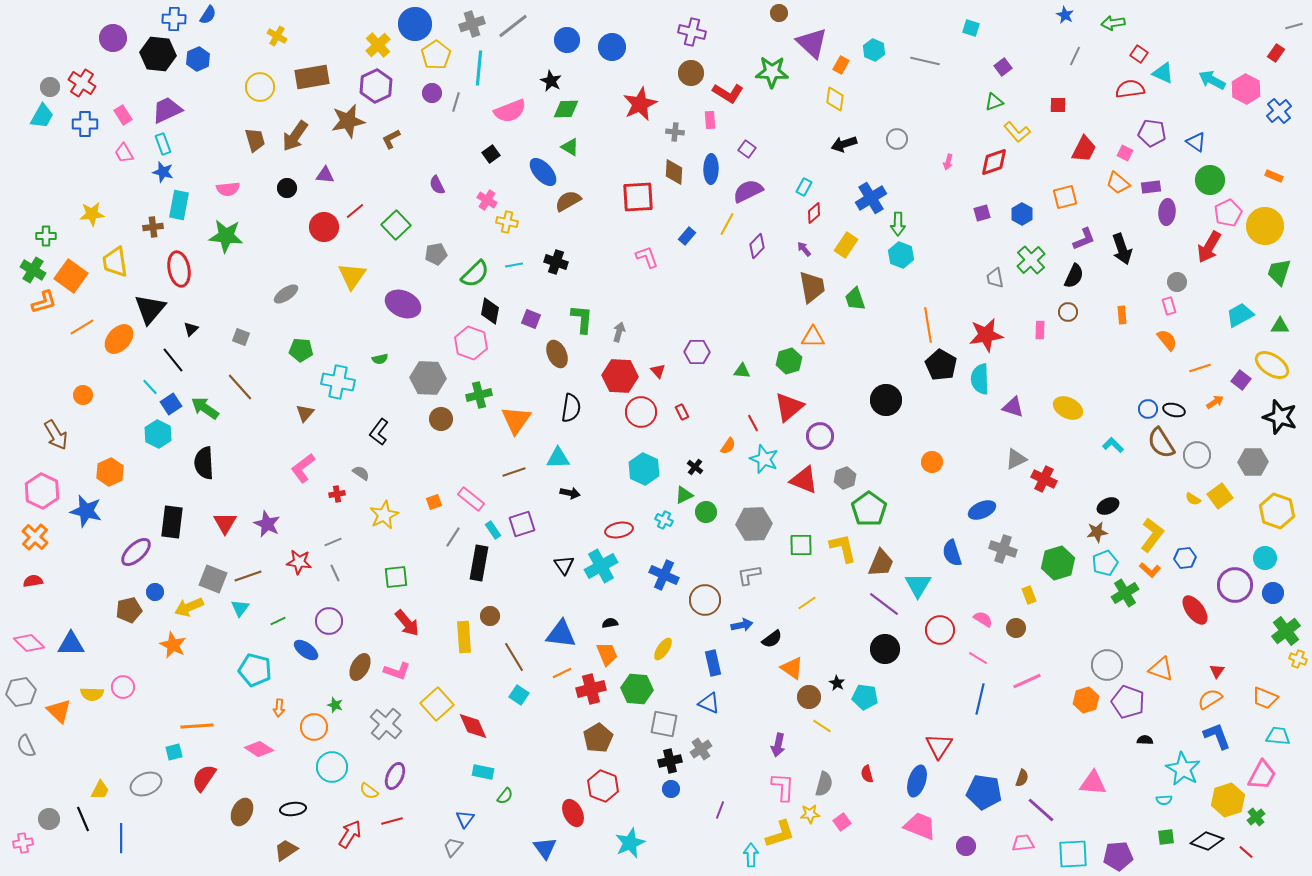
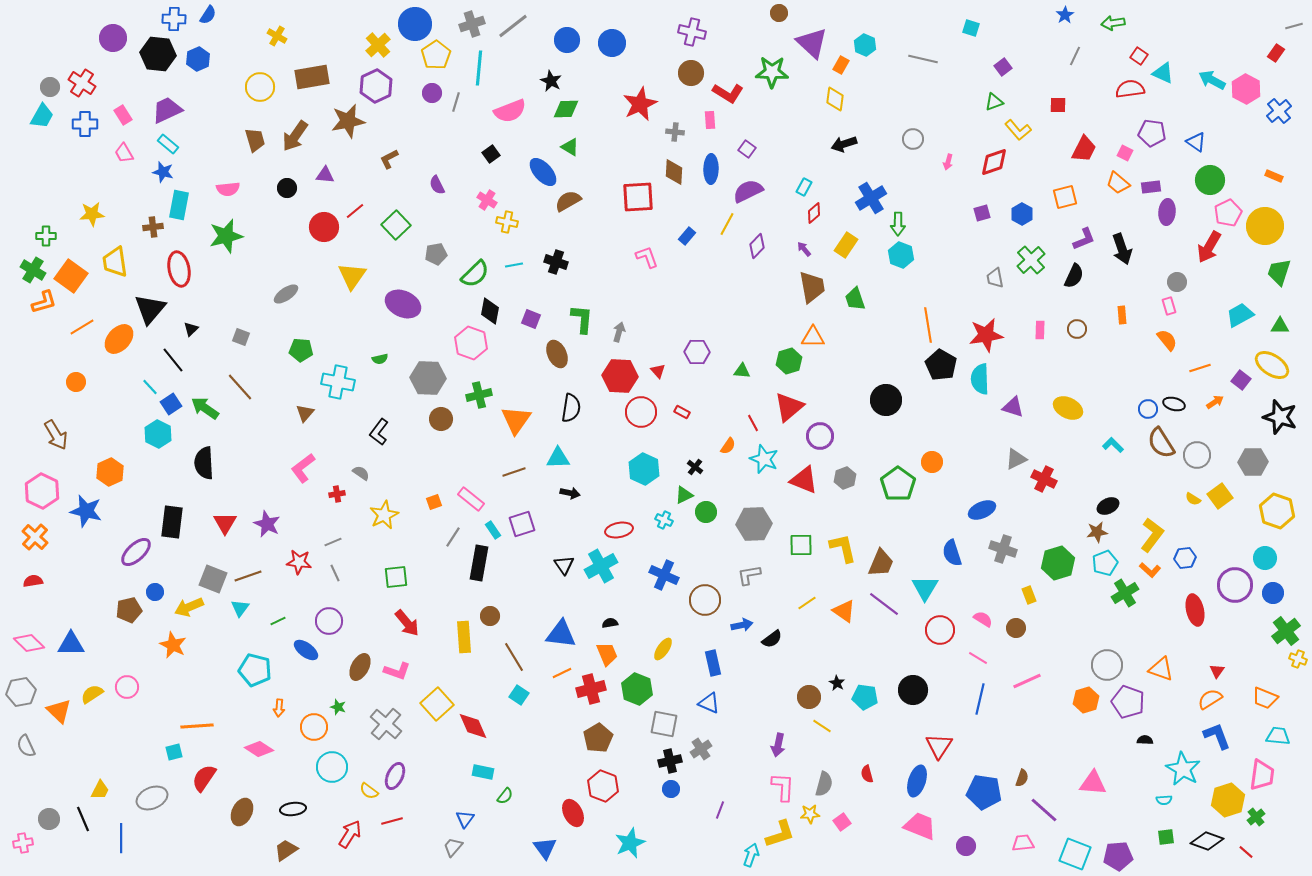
blue star at (1065, 15): rotated 12 degrees clockwise
blue circle at (612, 47): moved 4 px up
cyan hexagon at (874, 50): moved 9 px left, 5 px up
red square at (1139, 54): moved 2 px down
gray line at (925, 61): moved 2 px left, 2 px up
yellow L-shape at (1017, 132): moved 1 px right, 2 px up
brown L-shape at (391, 139): moved 2 px left, 20 px down
gray circle at (897, 139): moved 16 px right
cyan rectangle at (163, 144): moved 5 px right; rotated 30 degrees counterclockwise
green star at (226, 236): rotated 20 degrees counterclockwise
brown circle at (1068, 312): moved 9 px right, 17 px down
orange circle at (83, 395): moved 7 px left, 13 px up
black ellipse at (1174, 410): moved 6 px up
red rectangle at (682, 412): rotated 35 degrees counterclockwise
green pentagon at (869, 509): moved 29 px right, 25 px up
cyan triangle at (918, 585): moved 7 px right, 3 px down
red ellipse at (1195, 610): rotated 24 degrees clockwise
black circle at (885, 649): moved 28 px right, 41 px down
orange triangle at (792, 668): moved 52 px right, 57 px up
pink circle at (123, 687): moved 4 px right
green hexagon at (637, 689): rotated 16 degrees clockwise
yellow semicircle at (92, 694): rotated 145 degrees clockwise
green star at (335, 705): moved 3 px right, 2 px down
pink trapezoid at (1262, 775): rotated 20 degrees counterclockwise
gray ellipse at (146, 784): moved 6 px right, 14 px down
purple line at (1041, 810): moved 3 px right
cyan square at (1073, 854): moved 2 px right; rotated 24 degrees clockwise
cyan arrow at (751, 855): rotated 20 degrees clockwise
